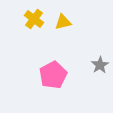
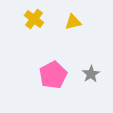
yellow triangle: moved 10 px right
gray star: moved 9 px left, 9 px down
